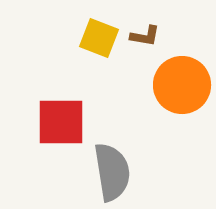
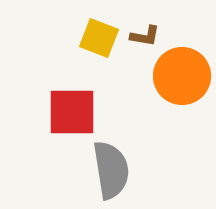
orange circle: moved 9 px up
red square: moved 11 px right, 10 px up
gray semicircle: moved 1 px left, 2 px up
